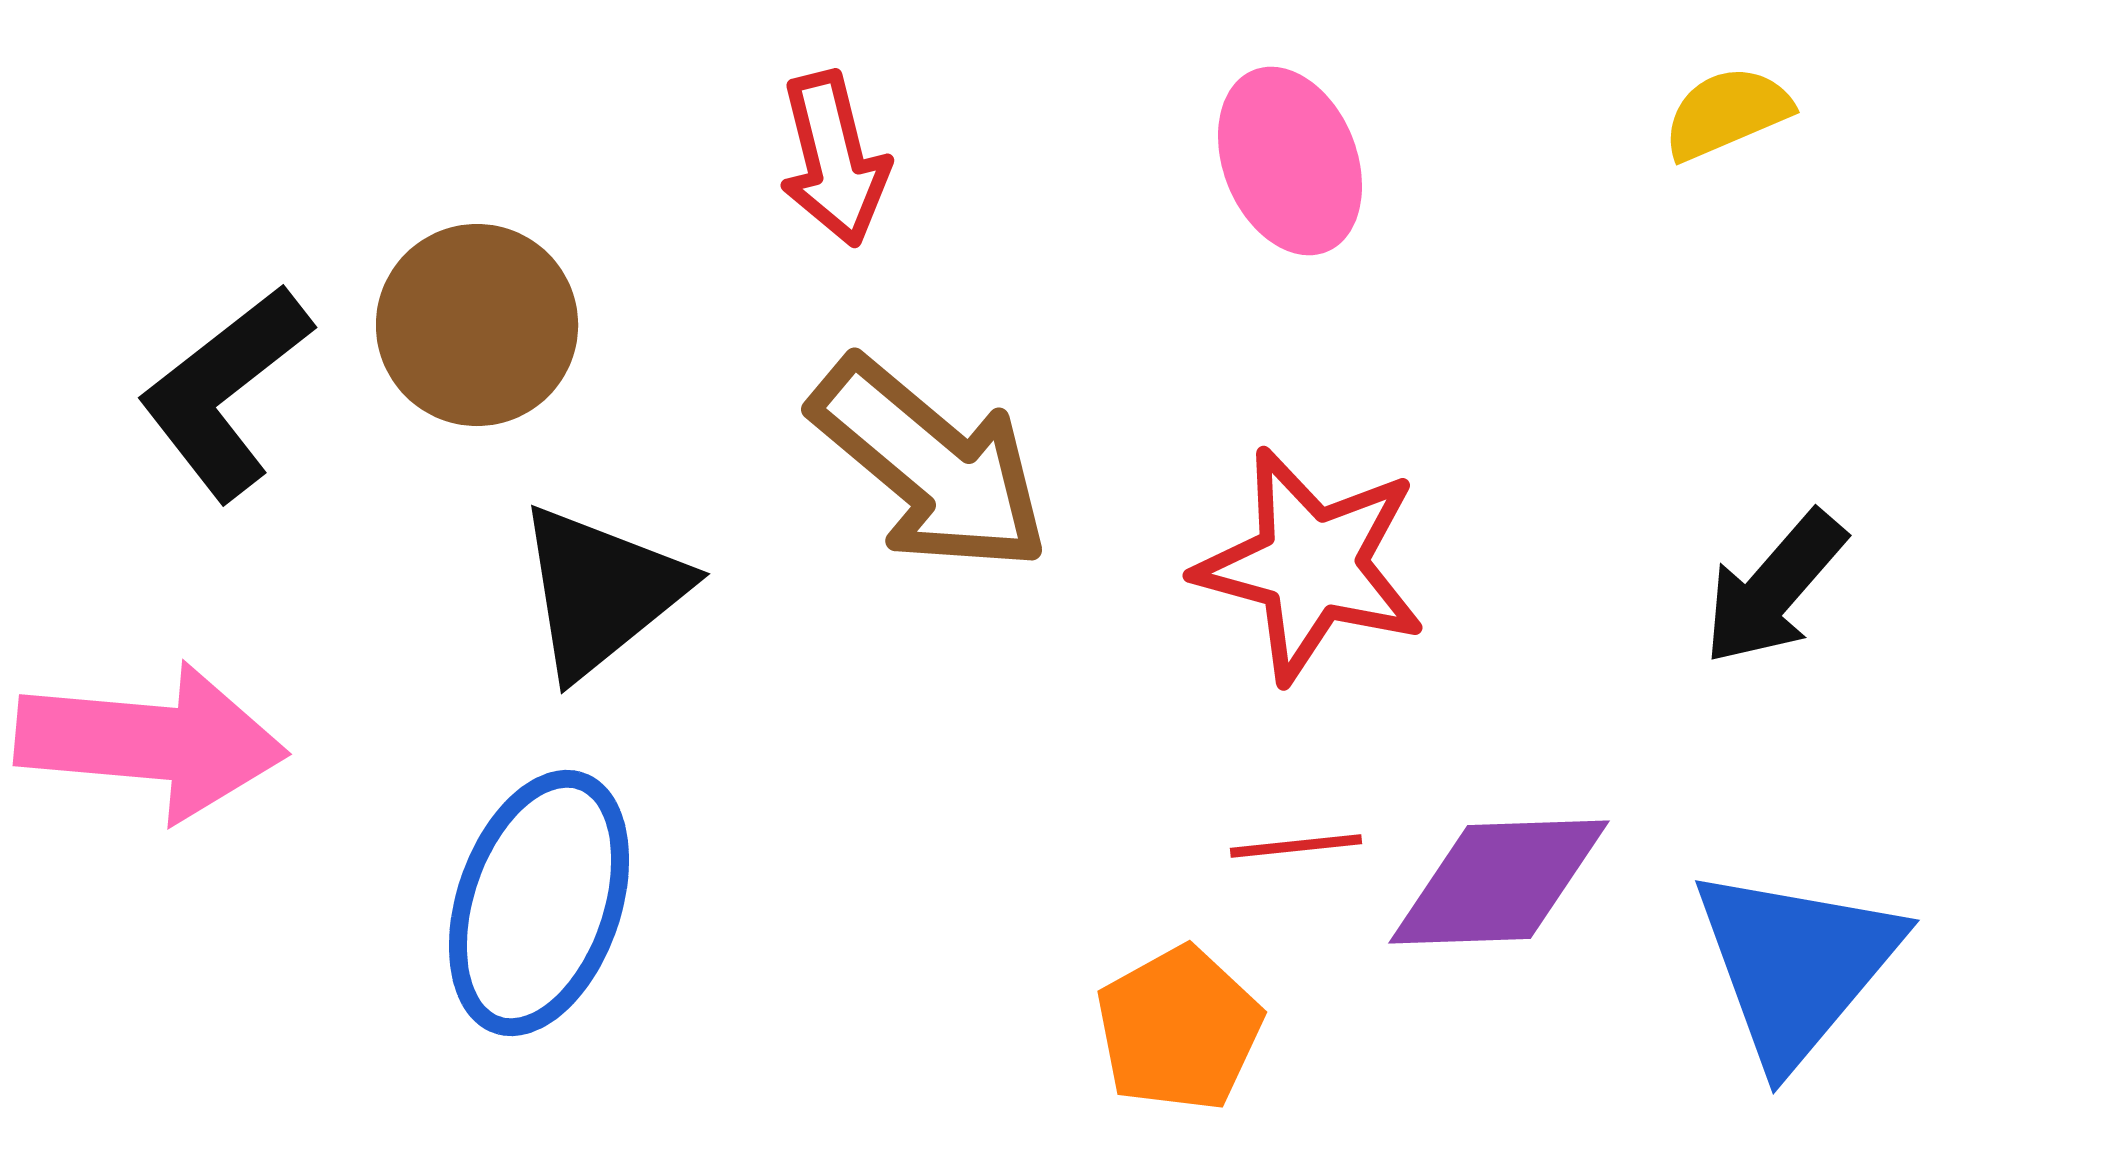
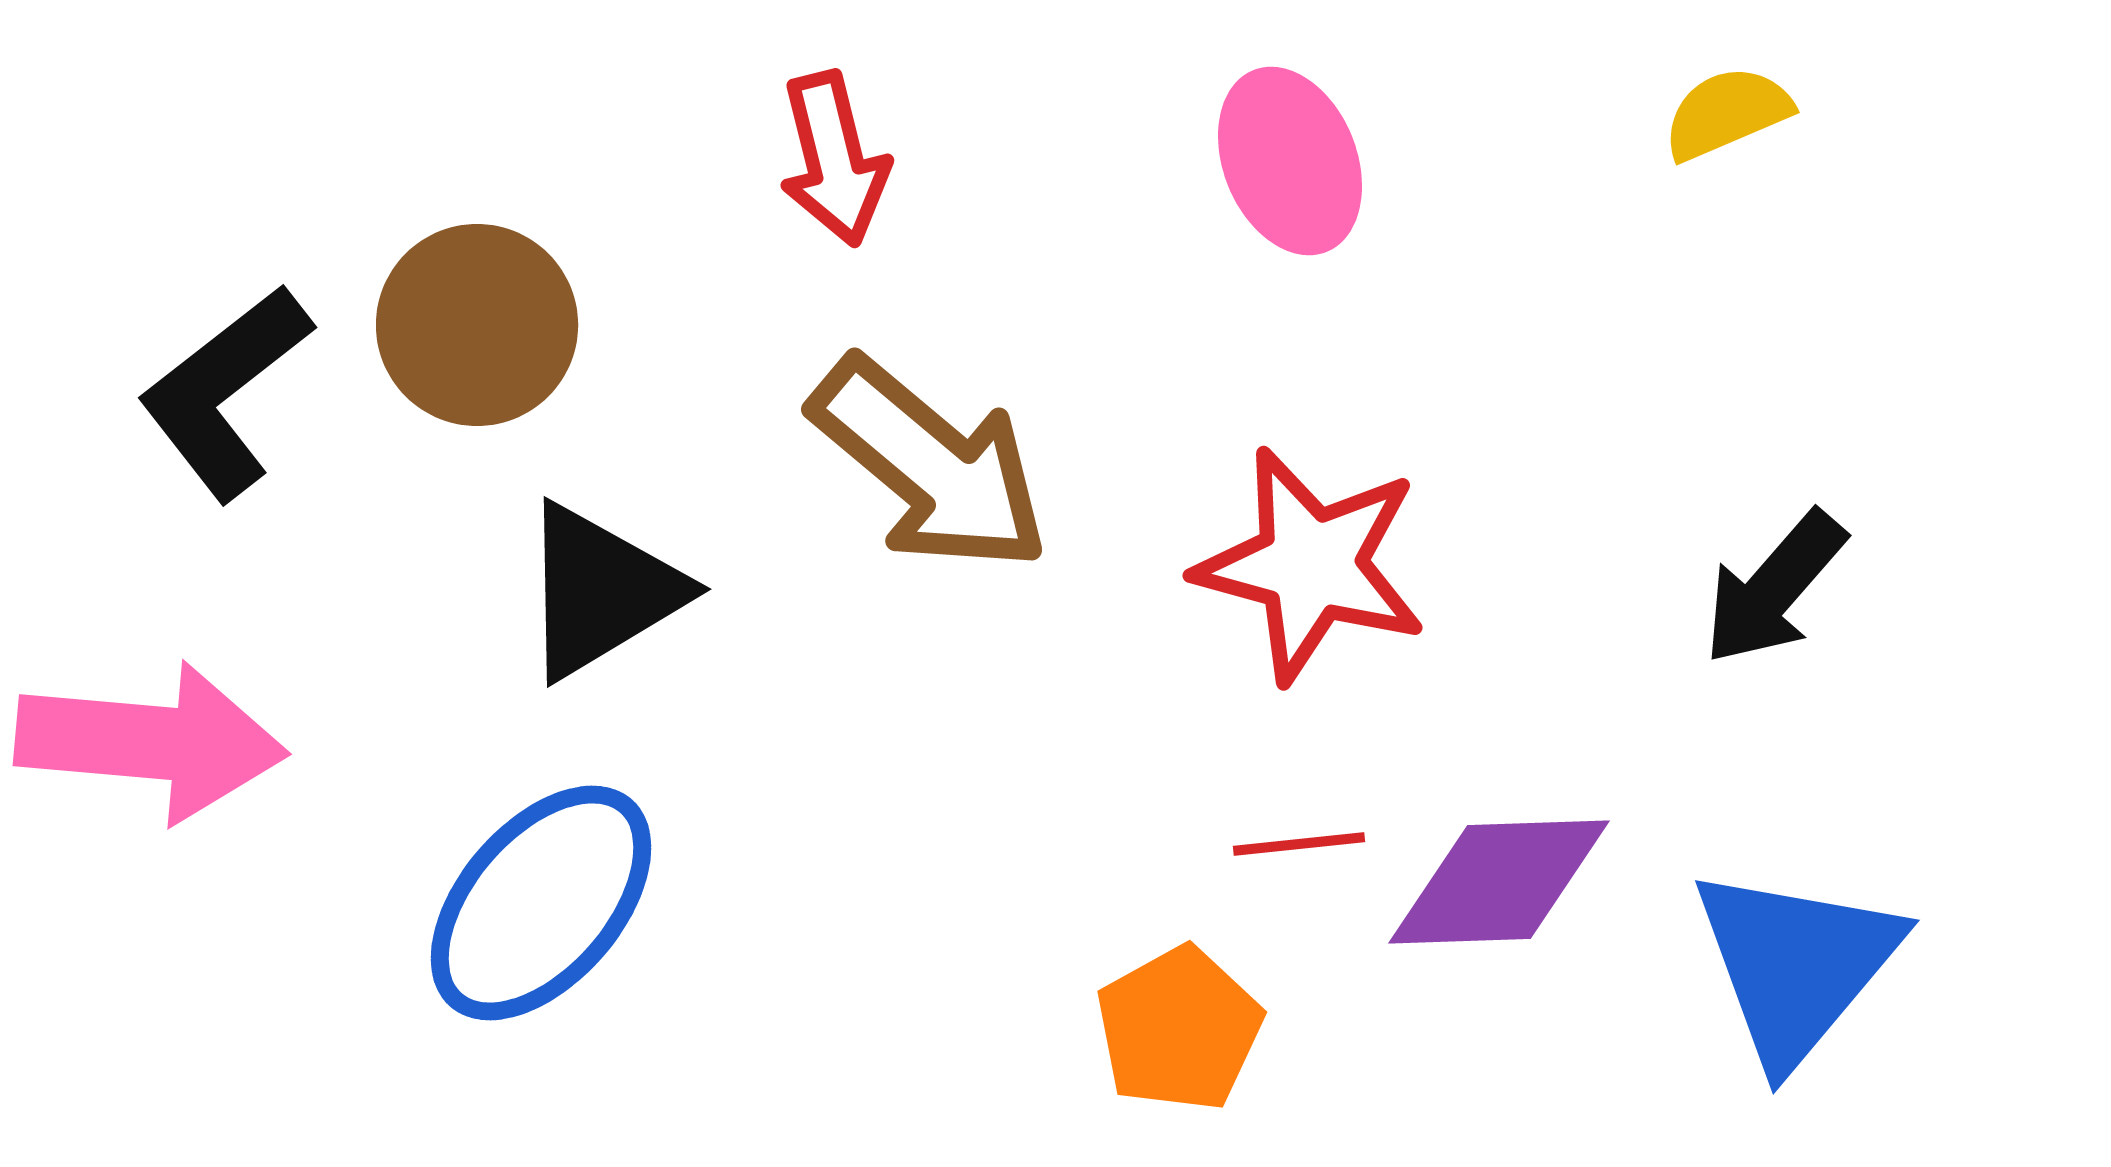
black triangle: rotated 8 degrees clockwise
red line: moved 3 px right, 2 px up
blue ellipse: moved 2 px right; rotated 22 degrees clockwise
